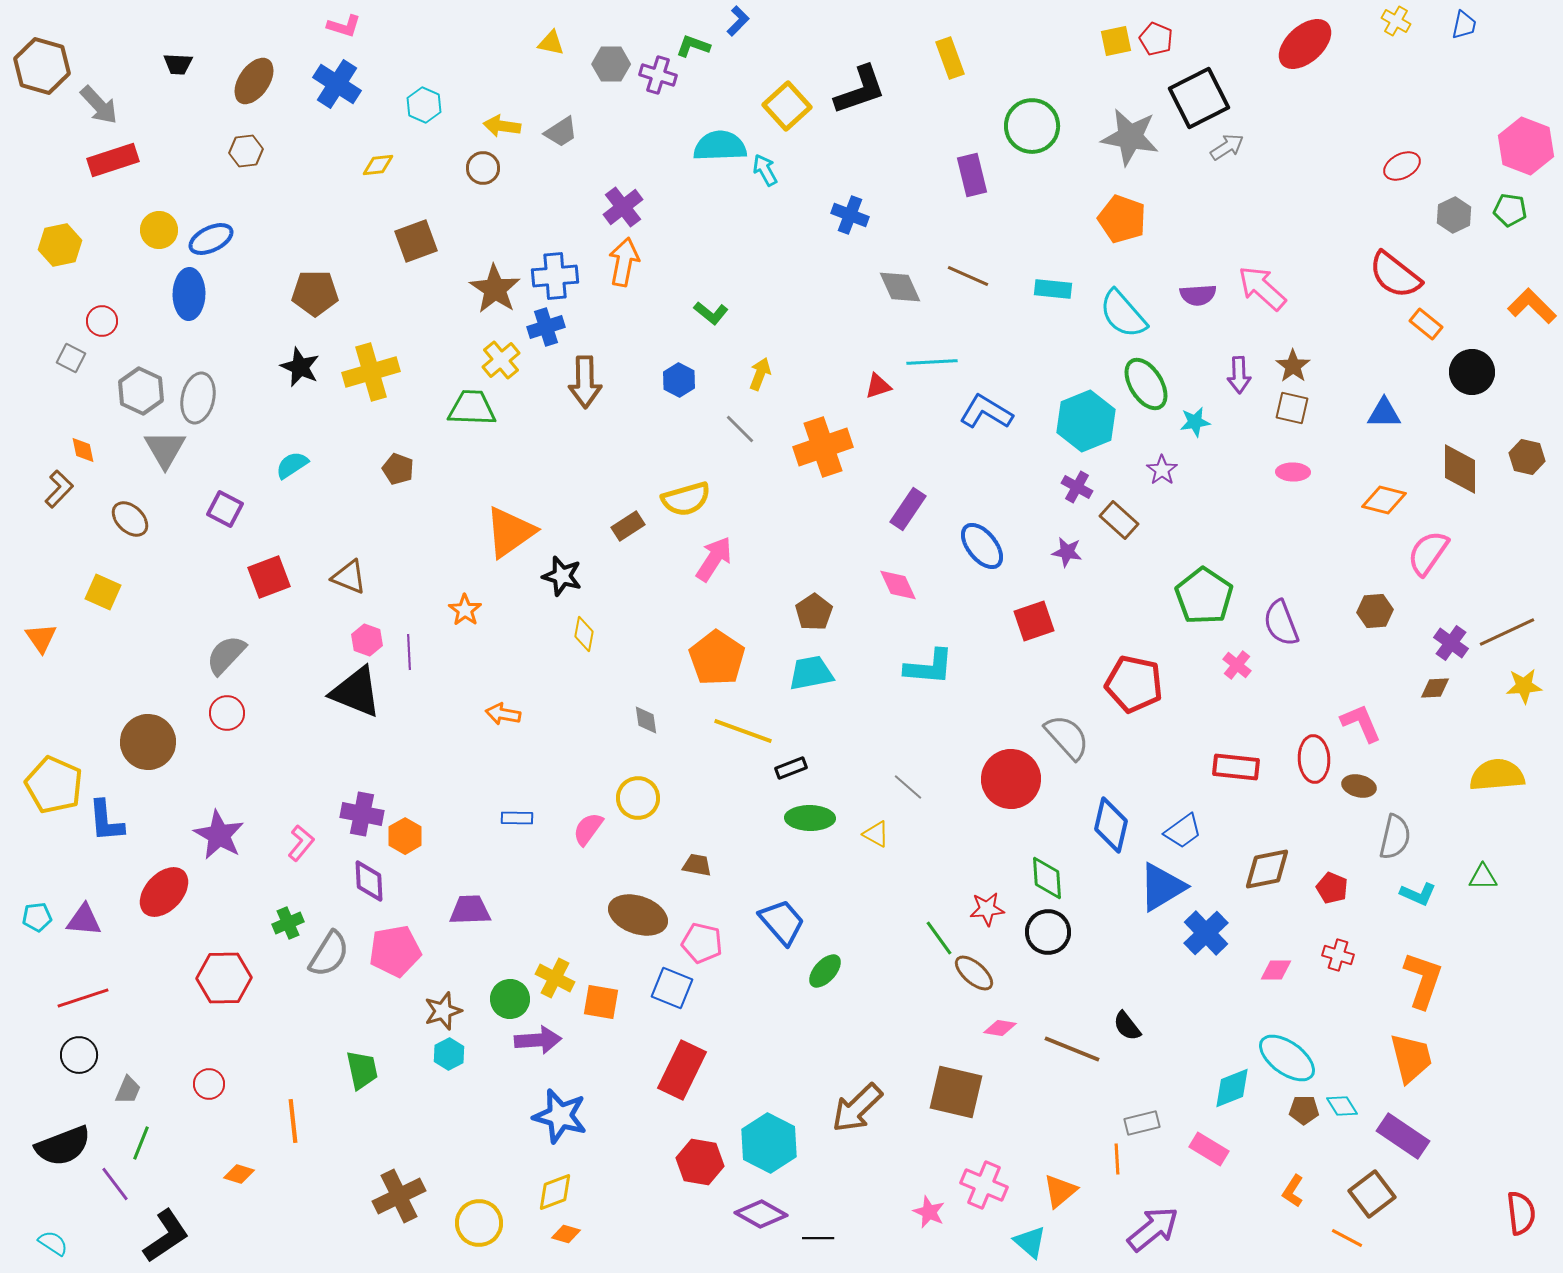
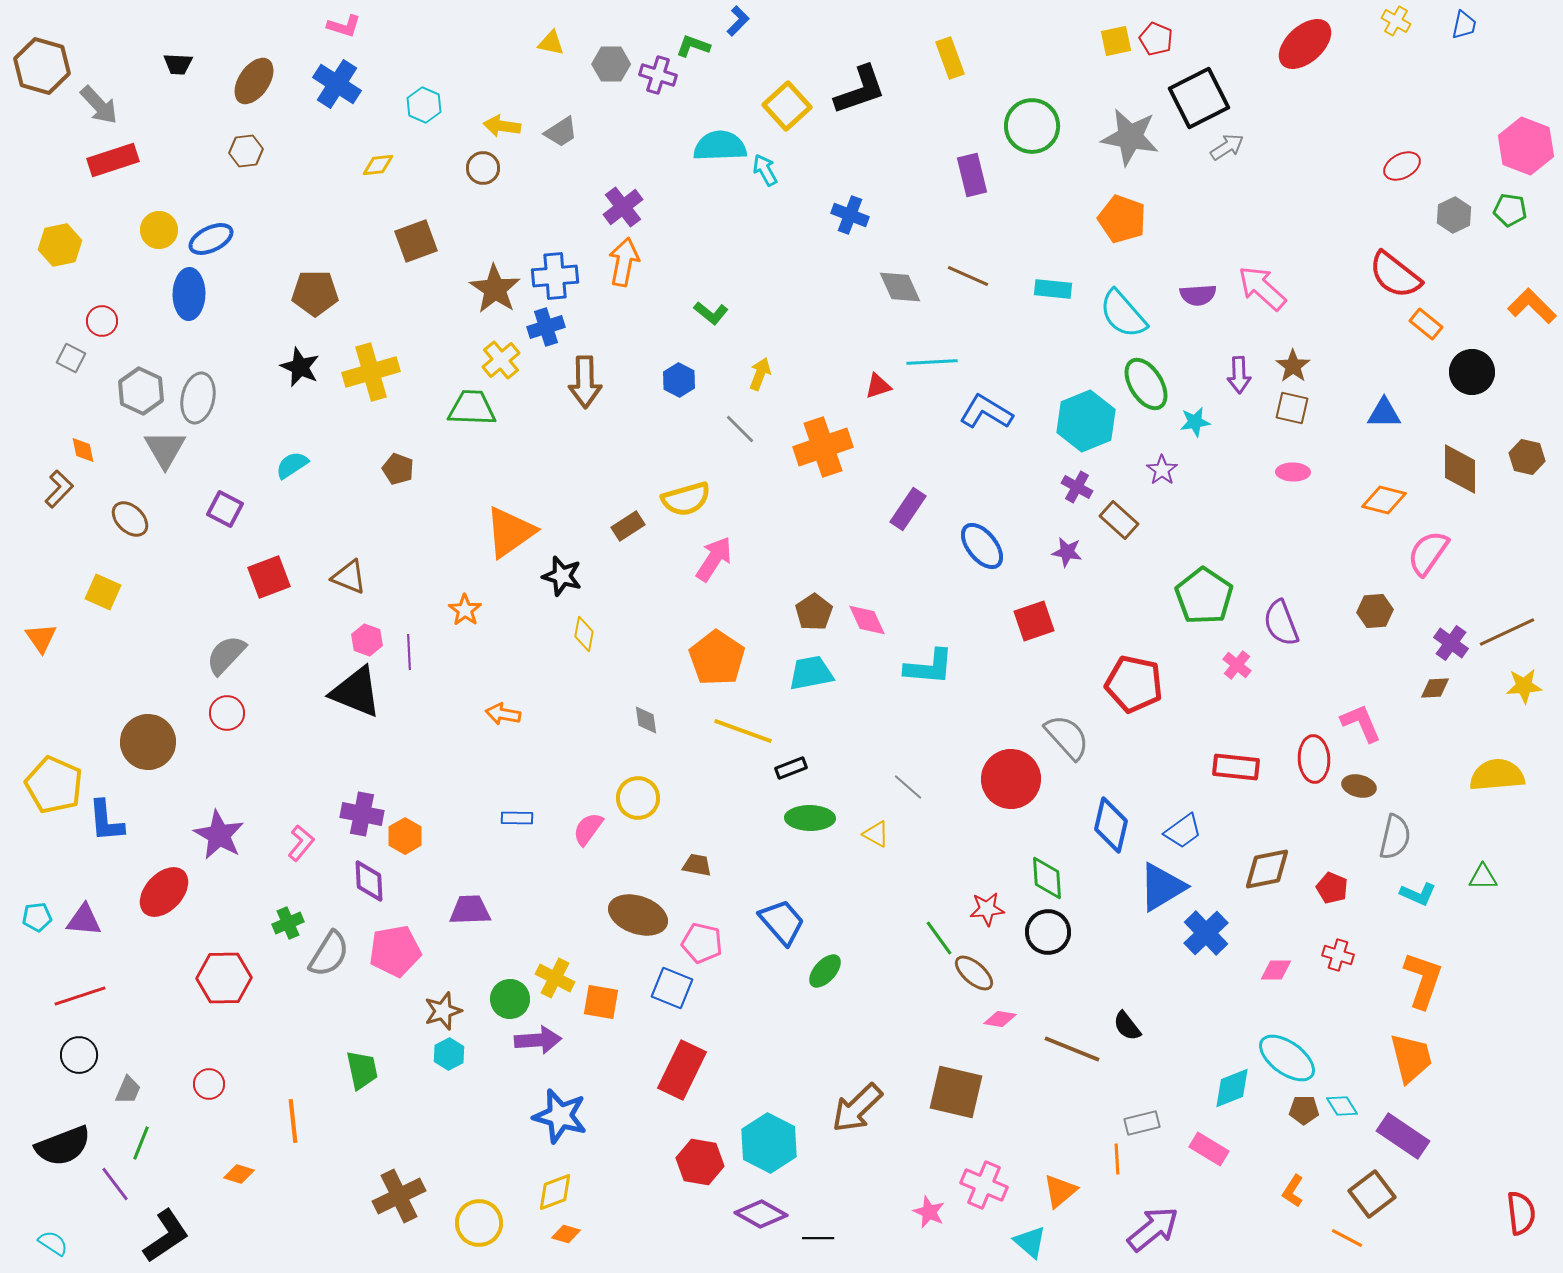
pink diamond at (898, 585): moved 31 px left, 35 px down
red line at (83, 998): moved 3 px left, 2 px up
pink diamond at (1000, 1028): moved 9 px up
